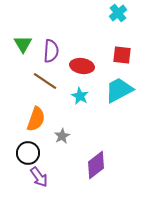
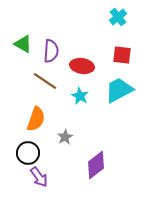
cyan cross: moved 4 px down
green triangle: rotated 30 degrees counterclockwise
gray star: moved 3 px right, 1 px down
